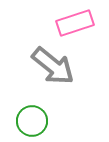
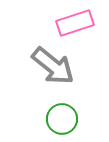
green circle: moved 30 px right, 2 px up
